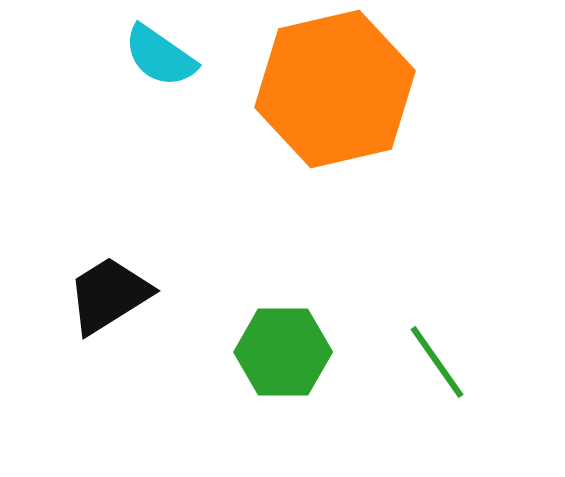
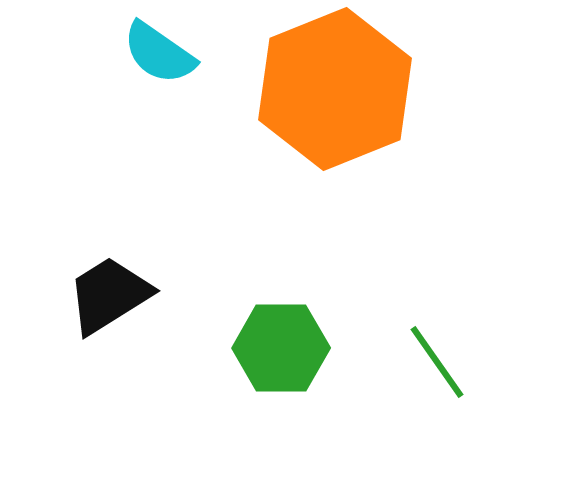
cyan semicircle: moved 1 px left, 3 px up
orange hexagon: rotated 9 degrees counterclockwise
green hexagon: moved 2 px left, 4 px up
